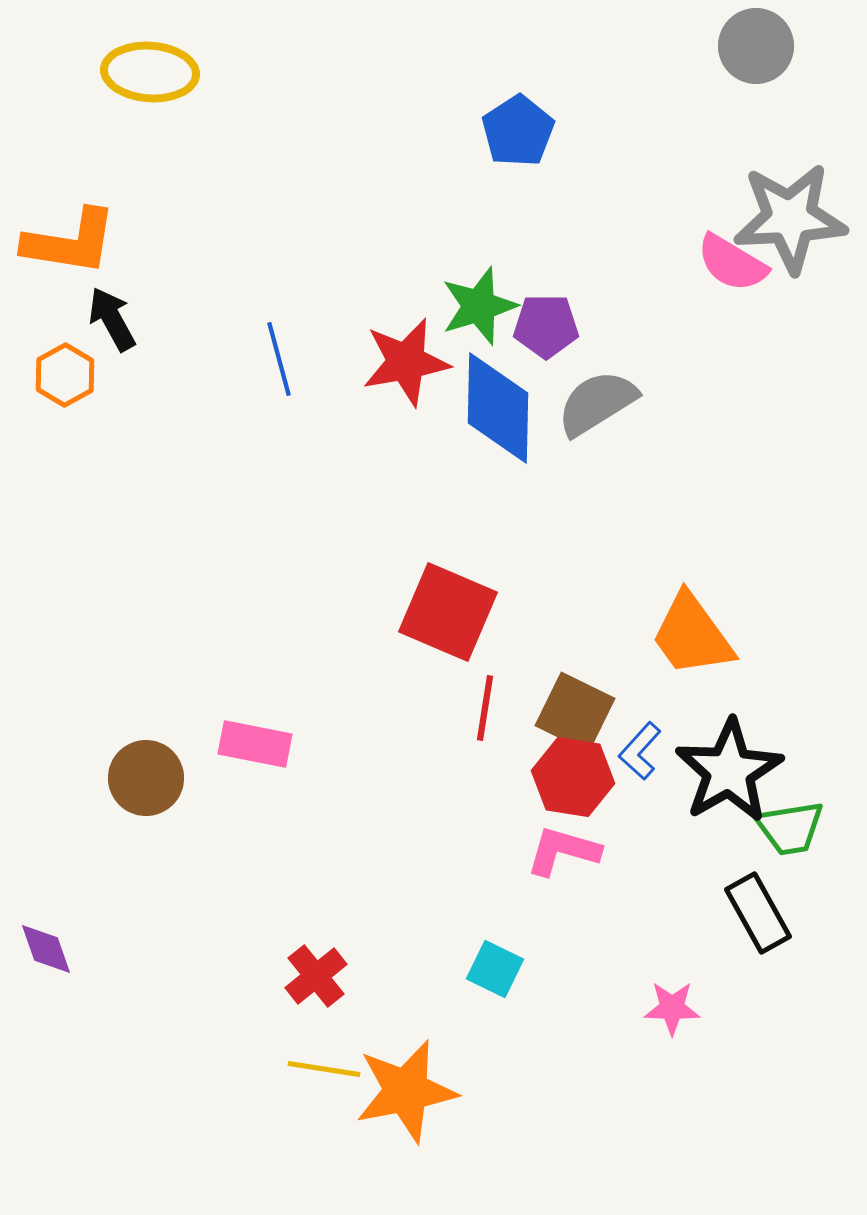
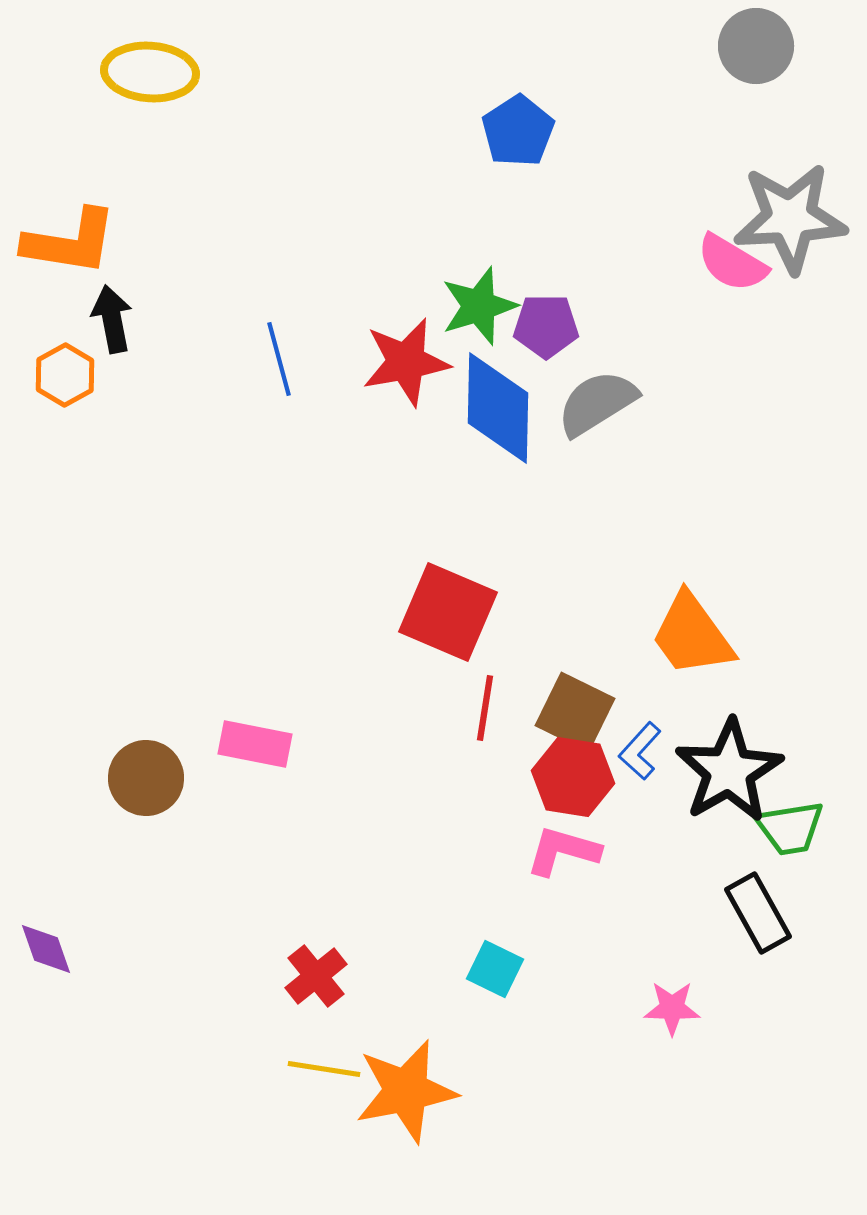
black arrow: rotated 18 degrees clockwise
